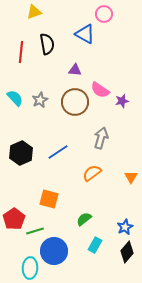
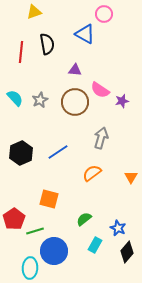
blue star: moved 7 px left, 1 px down; rotated 21 degrees counterclockwise
